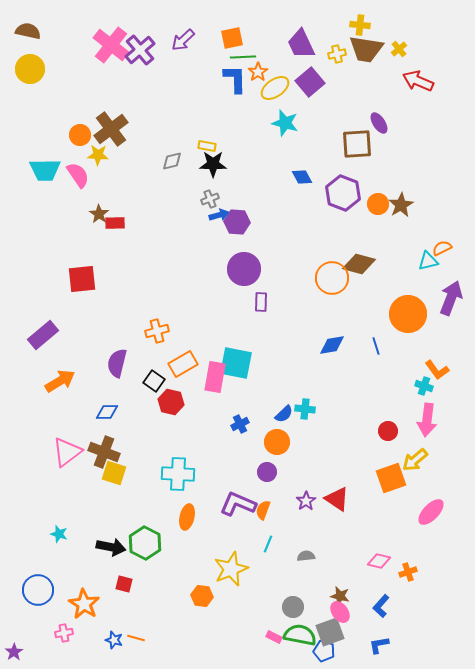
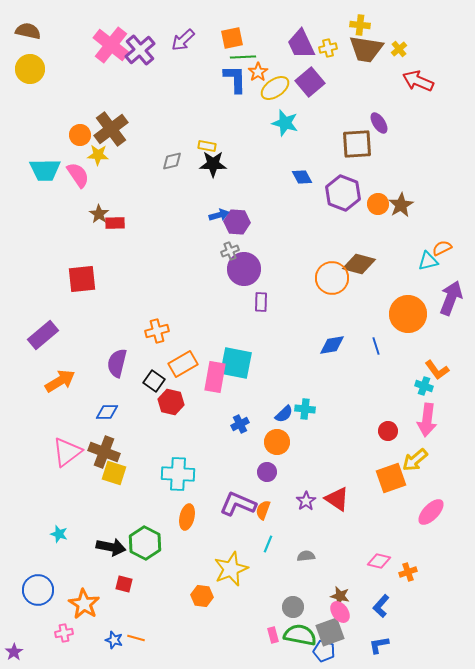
yellow cross at (337, 54): moved 9 px left, 6 px up
gray cross at (210, 199): moved 20 px right, 52 px down
pink rectangle at (274, 637): moved 1 px left, 2 px up; rotated 49 degrees clockwise
